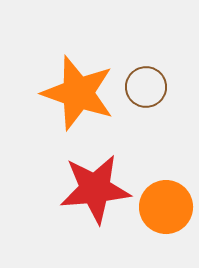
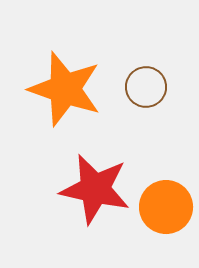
orange star: moved 13 px left, 4 px up
red star: rotated 18 degrees clockwise
